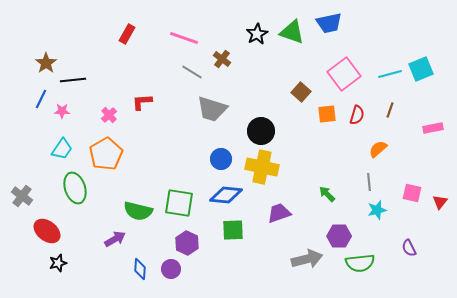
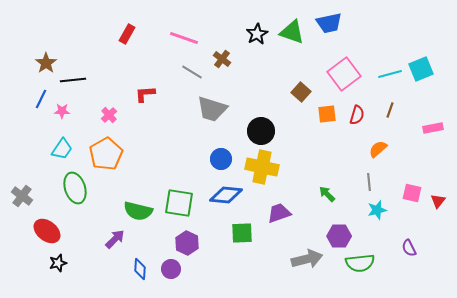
red L-shape at (142, 102): moved 3 px right, 8 px up
red triangle at (440, 202): moved 2 px left, 1 px up
green square at (233, 230): moved 9 px right, 3 px down
purple arrow at (115, 239): rotated 15 degrees counterclockwise
